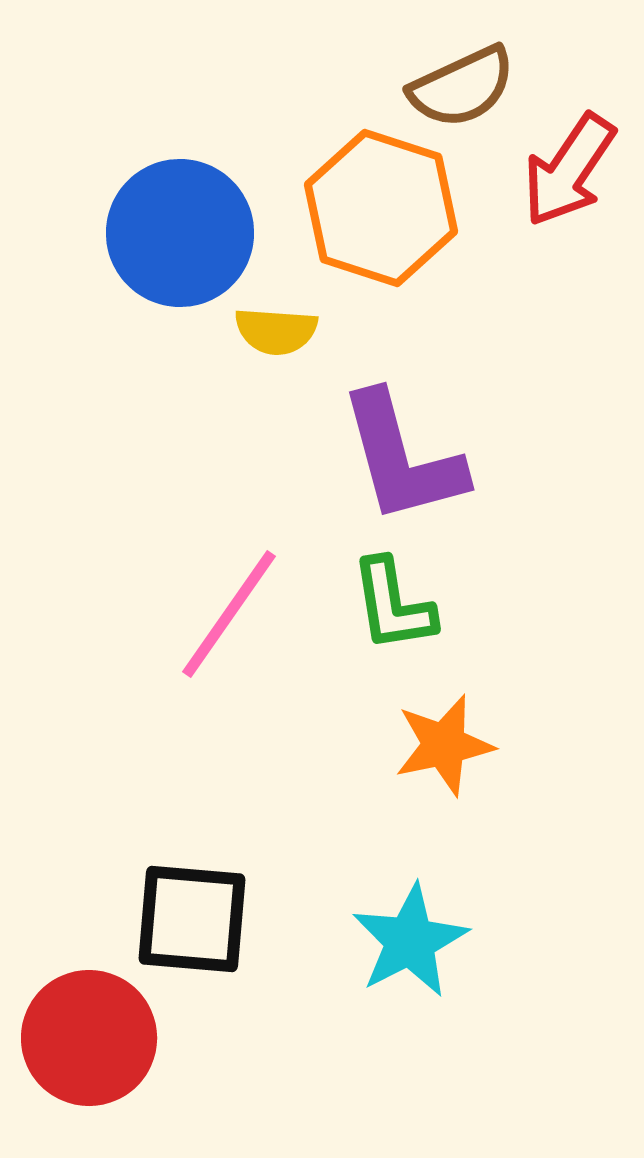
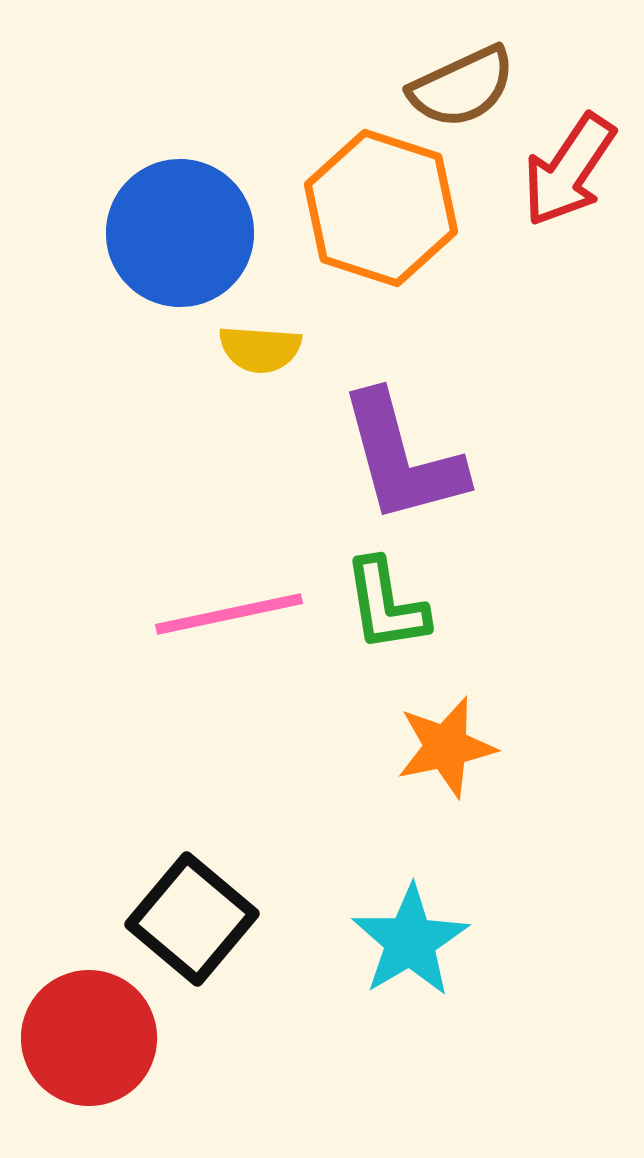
yellow semicircle: moved 16 px left, 18 px down
green L-shape: moved 7 px left
pink line: rotated 43 degrees clockwise
orange star: moved 2 px right, 2 px down
black square: rotated 35 degrees clockwise
cyan star: rotated 4 degrees counterclockwise
